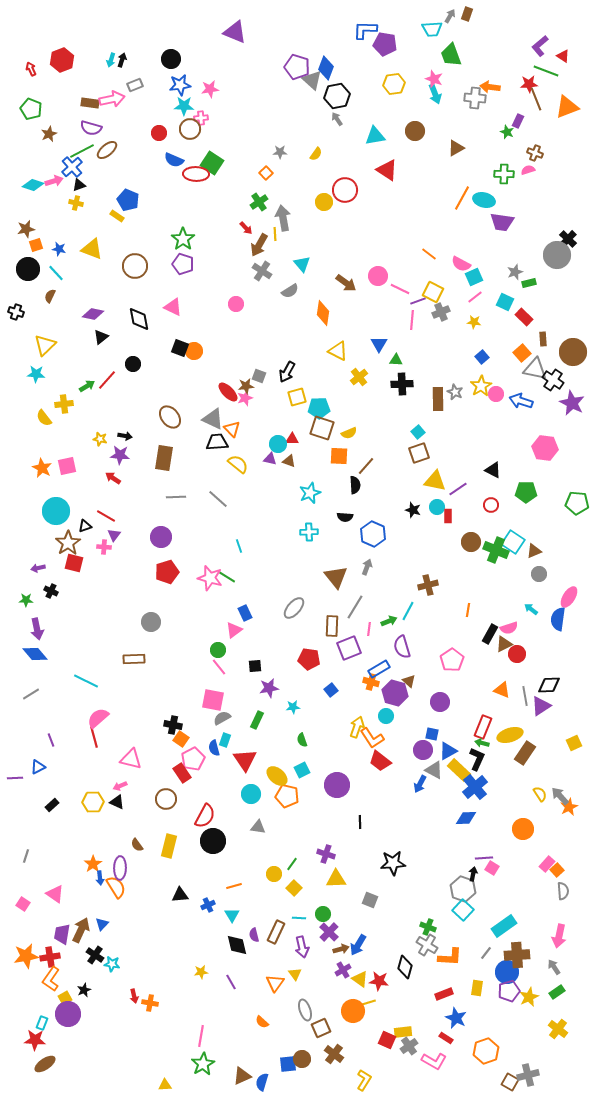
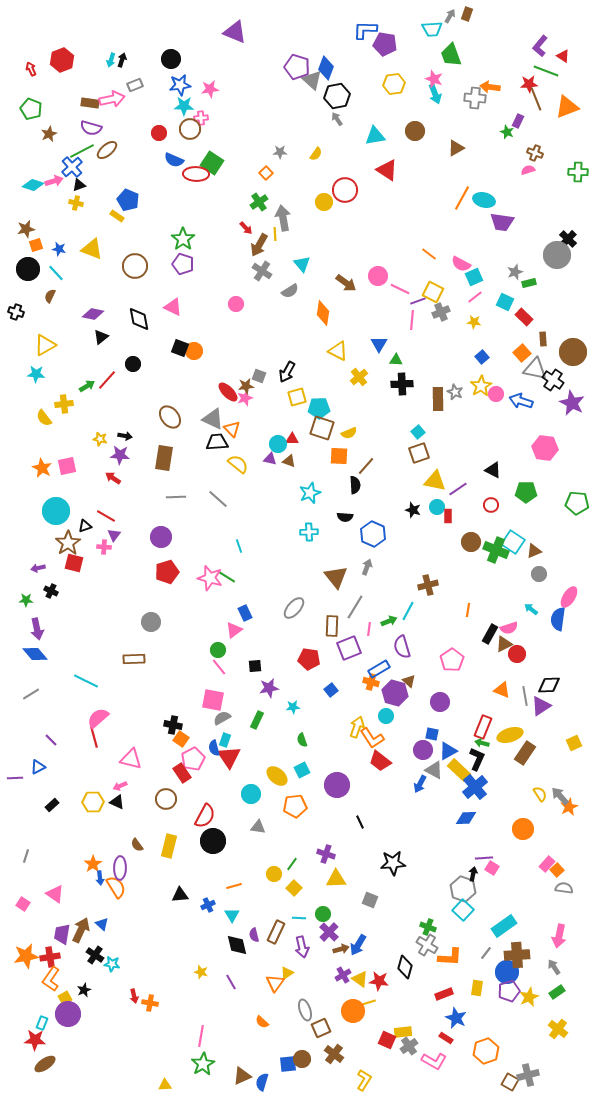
purple L-shape at (540, 46): rotated 10 degrees counterclockwise
green cross at (504, 174): moved 74 px right, 2 px up
yellow triangle at (45, 345): rotated 15 degrees clockwise
purple line at (51, 740): rotated 24 degrees counterclockwise
red triangle at (245, 760): moved 16 px left, 3 px up
orange pentagon at (287, 796): moved 8 px right, 10 px down; rotated 20 degrees counterclockwise
black line at (360, 822): rotated 24 degrees counterclockwise
gray semicircle at (563, 891): moved 1 px right, 3 px up; rotated 78 degrees counterclockwise
blue triangle at (102, 924): rotated 32 degrees counterclockwise
purple cross at (343, 970): moved 5 px down
yellow star at (201, 972): rotated 24 degrees clockwise
yellow triangle at (295, 974): moved 8 px left, 1 px up; rotated 32 degrees clockwise
